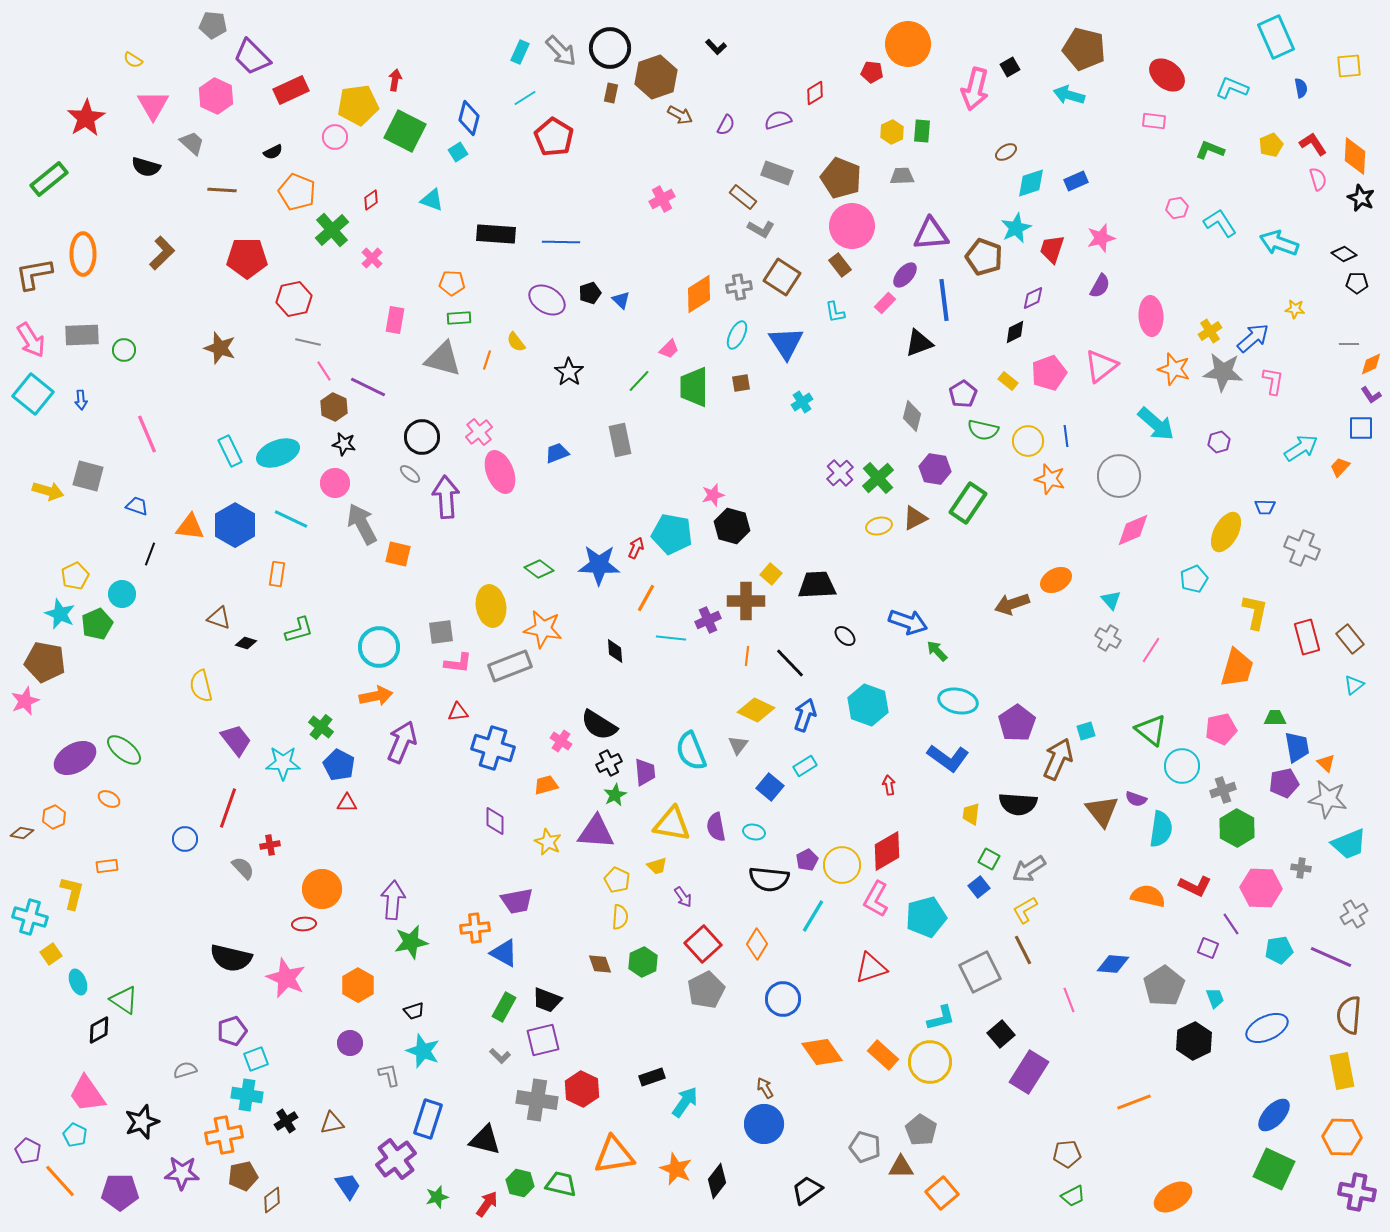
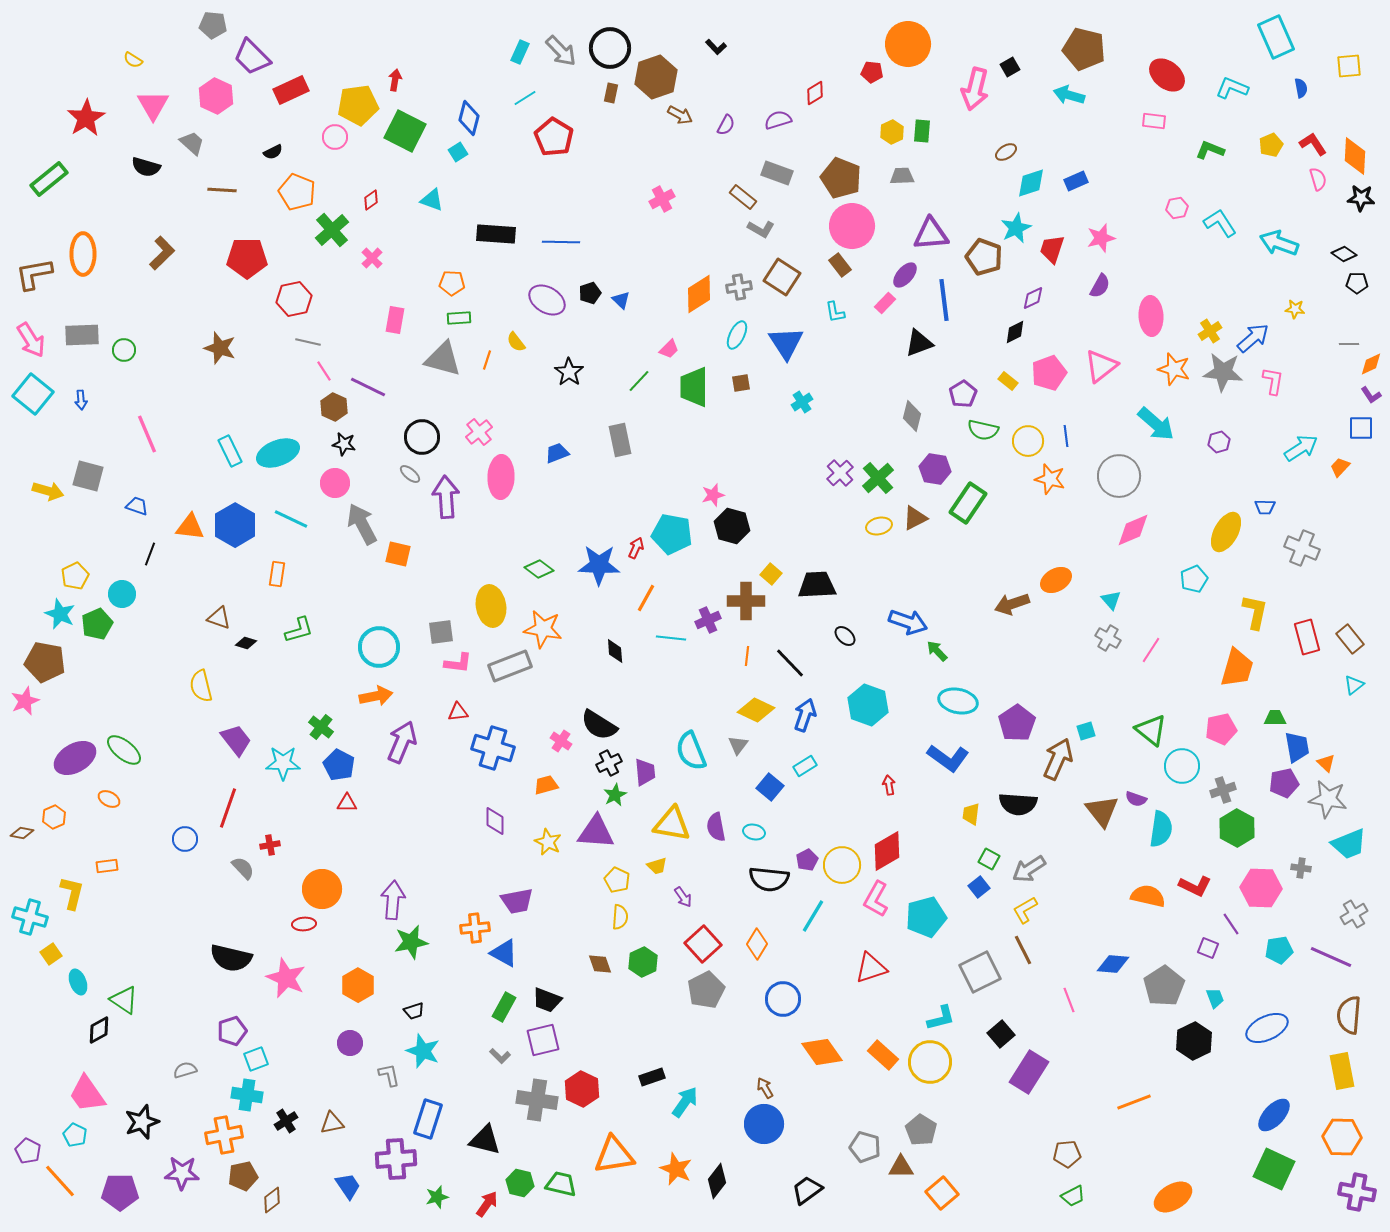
black star at (1361, 198): rotated 20 degrees counterclockwise
pink ellipse at (500, 472): moved 1 px right, 5 px down; rotated 24 degrees clockwise
purple cross at (396, 1159): rotated 33 degrees clockwise
